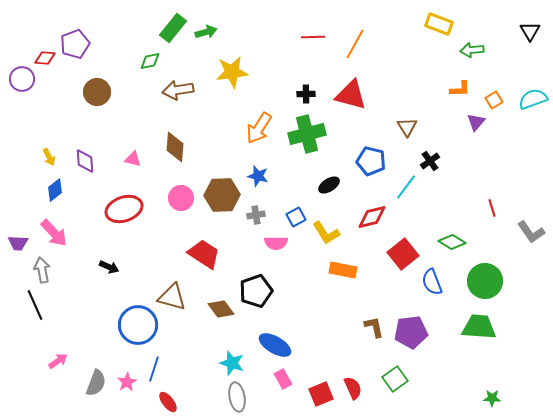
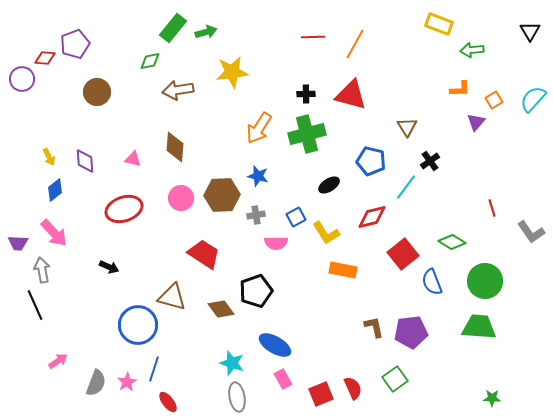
cyan semicircle at (533, 99): rotated 28 degrees counterclockwise
